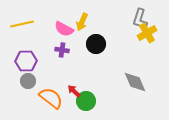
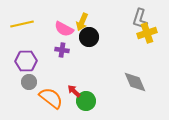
yellow cross: rotated 12 degrees clockwise
black circle: moved 7 px left, 7 px up
gray circle: moved 1 px right, 1 px down
